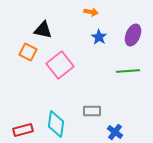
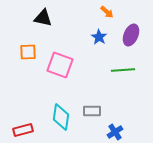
orange arrow: moved 16 px right; rotated 32 degrees clockwise
black triangle: moved 12 px up
purple ellipse: moved 2 px left
orange square: rotated 30 degrees counterclockwise
pink square: rotated 32 degrees counterclockwise
green line: moved 5 px left, 1 px up
cyan diamond: moved 5 px right, 7 px up
blue cross: rotated 21 degrees clockwise
